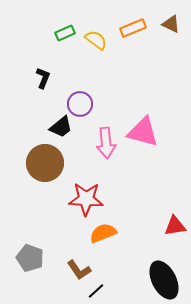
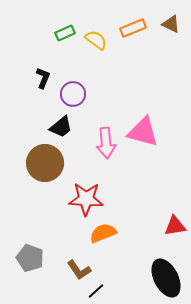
purple circle: moved 7 px left, 10 px up
black ellipse: moved 2 px right, 2 px up
